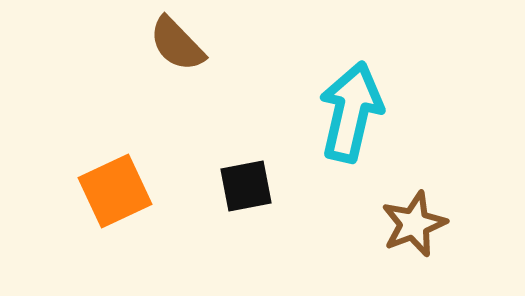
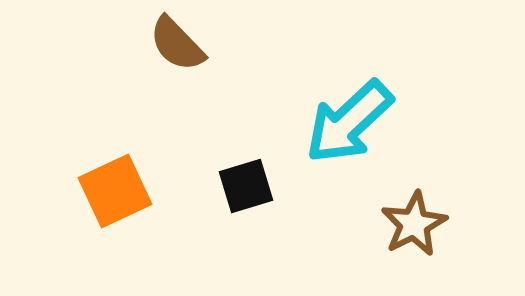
cyan arrow: moved 2 px left, 10 px down; rotated 146 degrees counterclockwise
black square: rotated 6 degrees counterclockwise
brown star: rotated 6 degrees counterclockwise
